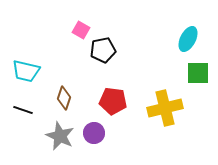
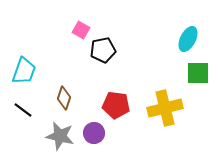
cyan trapezoid: moved 2 px left; rotated 84 degrees counterclockwise
red pentagon: moved 3 px right, 4 px down
black line: rotated 18 degrees clockwise
gray star: rotated 12 degrees counterclockwise
